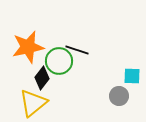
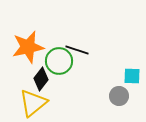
black diamond: moved 1 px left, 1 px down
